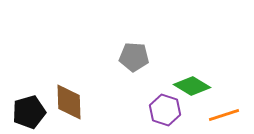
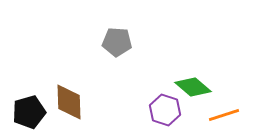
gray pentagon: moved 17 px left, 15 px up
green diamond: moved 1 px right, 1 px down; rotated 9 degrees clockwise
